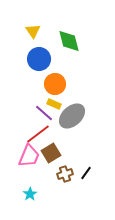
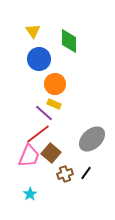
green diamond: rotated 15 degrees clockwise
gray ellipse: moved 20 px right, 23 px down
brown square: rotated 18 degrees counterclockwise
